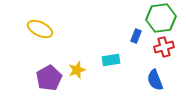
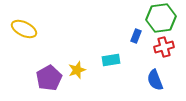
yellow ellipse: moved 16 px left
